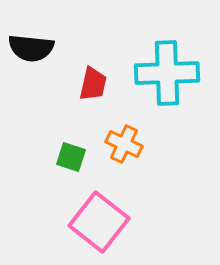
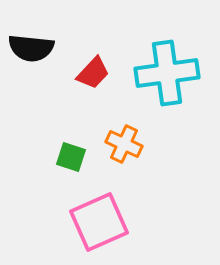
cyan cross: rotated 6 degrees counterclockwise
red trapezoid: moved 11 px up; rotated 30 degrees clockwise
pink square: rotated 28 degrees clockwise
